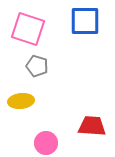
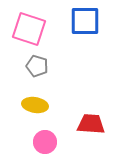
pink square: moved 1 px right
yellow ellipse: moved 14 px right, 4 px down; rotated 15 degrees clockwise
red trapezoid: moved 1 px left, 2 px up
pink circle: moved 1 px left, 1 px up
